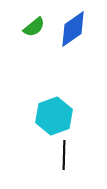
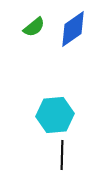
cyan hexagon: moved 1 px right, 1 px up; rotated 15 degrees clockwise
black line: moved 2 px left
